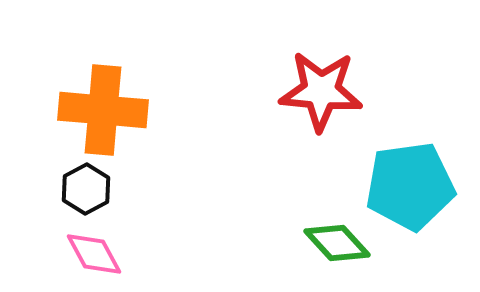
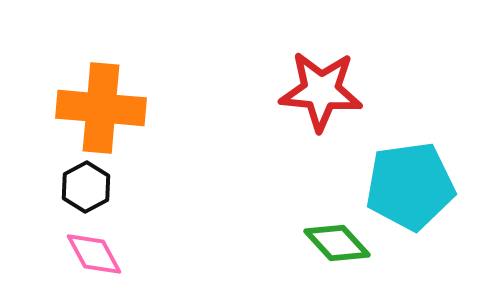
orange cross: moved 2 px left, 2 px up
black hexagon: moved 2 px up
